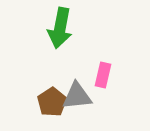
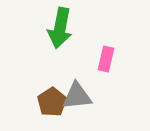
pink rectangle: moved 3 px right, 16 px up
